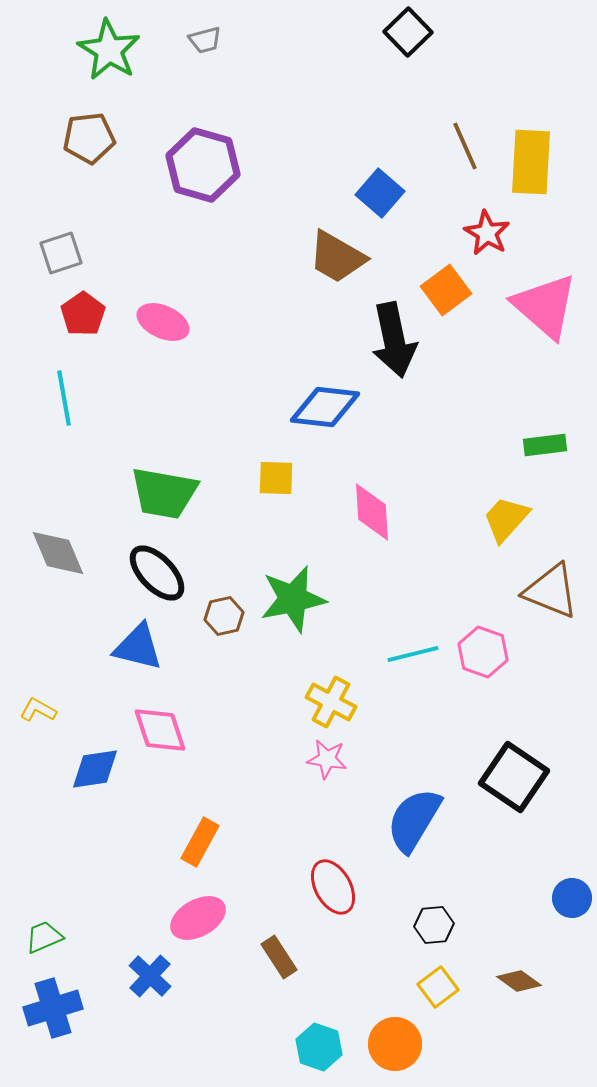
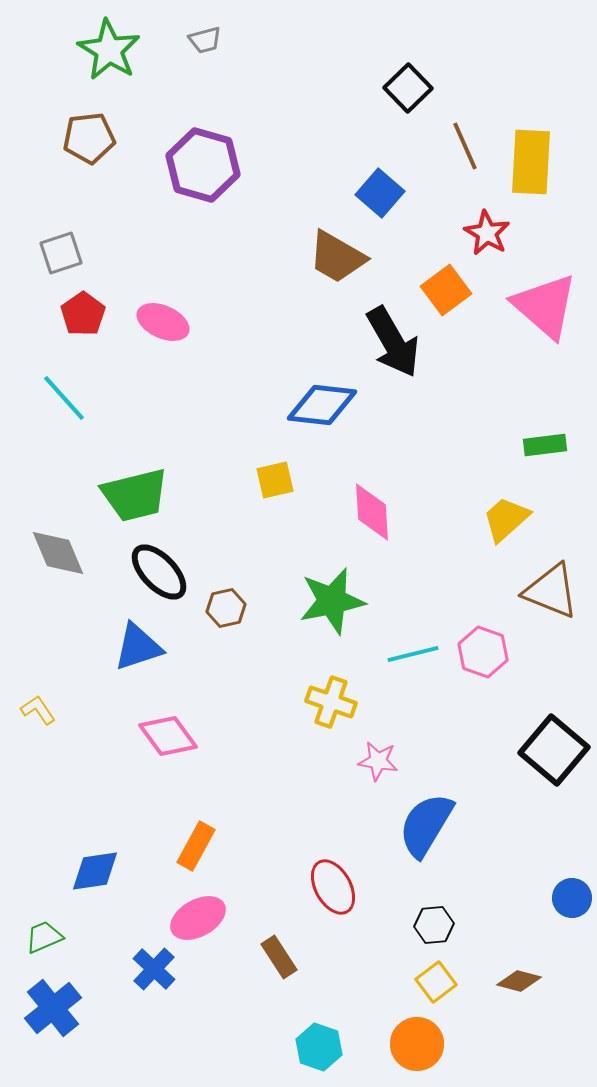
black square at (408, 32): moved 56 px down
black arrow at (394, 340): moved 1 px left, 2 px down; rotated 18 degrees counterclockwise
cyan line at (64, 398): rotated 32 degrees counterclockwise
blue diamond at (325, 407): moved 3 px left, 2 px up
yellow square at (276, 478): moved 1 px left, 2 px down; rotated 15 degrees counterclockwise
green trapezoid at (164, 493): moved 29 px left, 2 px down; rotated 24 degrees counterclockwise
yellow trapezoid at (506, 519): rotated 6 degrees clockwise
black ellipse at (157, 573): moved 2 px right, 1 px up
green star at (293, 599): moved 39 px right, 2 px down
brown hexagon at (224, 616): moved 2 px right, 8 px up
blue triangle at (138, 647): rotated 32 degrees counterclockwise
yellow cross at (331, 702): rotated 9 degrees counterclockwise
yellow L-shape at (38, 710): rotated 27 degrees clockwise
pink diamond at (160, 730): moved 8 px right, 6 px down; rotated 18 degrees counterclockwise
pink star at (327, 759): moved 51 px right, 2 px down
blue diamond at (95, 769): moved 102 px down
black square at (514, 777): moved 40 px right, 27 px up; rotated 6 degrees clockwise
blue semicircle at (414, 820): moved 12 px right, 5 px down
orange rectangle at (200, 842): moved 4 px left, 4 px down
blue cross at (150, 976): moved 4 px right, 7 px up
brown diamond at (519, 981): rotated 21 degrees counterclockwise
yellow square at (438, 987): moved 2 px left, 5 px up
blue cross at (53, 1008): rotated 22 degrees counterclockwise
orange circle at (395, 1044): moved 22 px right
